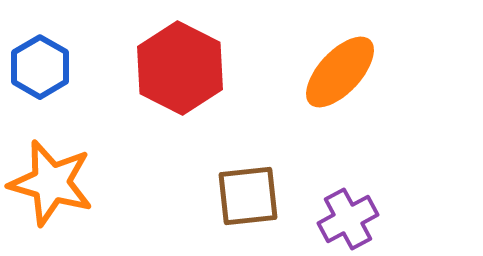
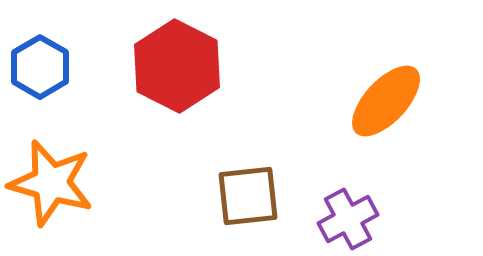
red hexagon: moved 3 px left, 2 px up
orange ellipse: moved 46 px right, 29 px down
